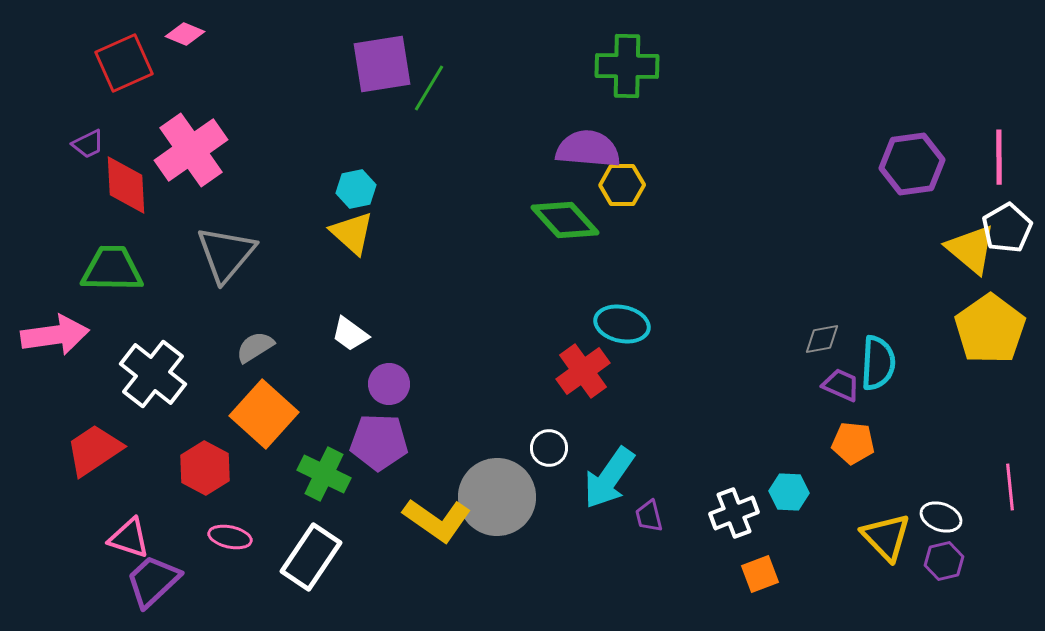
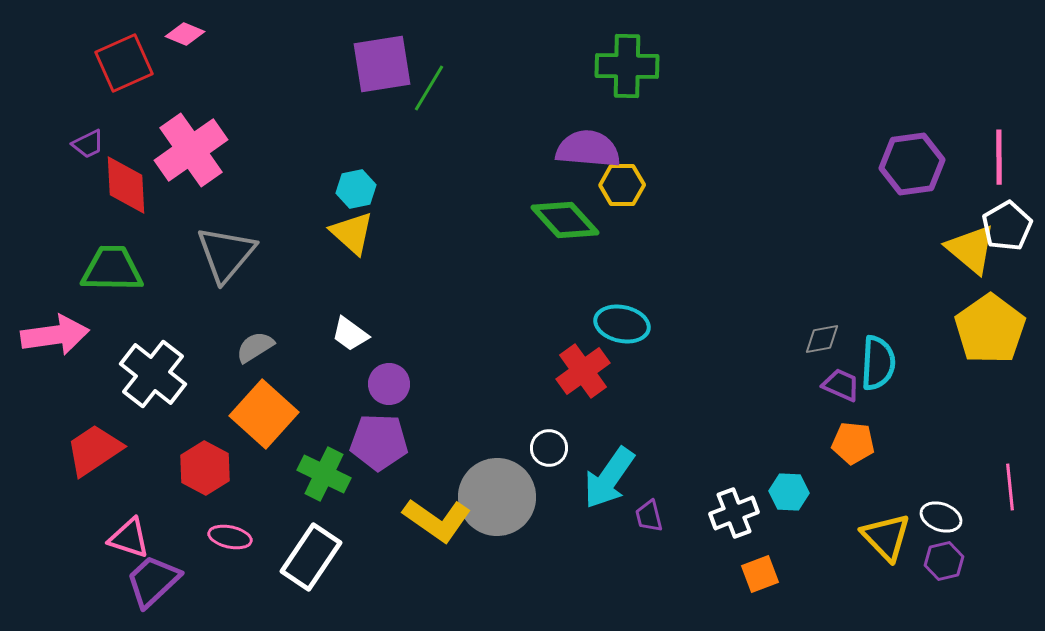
white pentagon at (1007, 228): moved 2 px up
